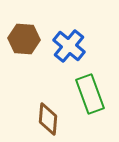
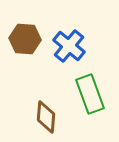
brown hexagon: moved 1 px right
brown diamond: moved 2 px left, 2 px up
